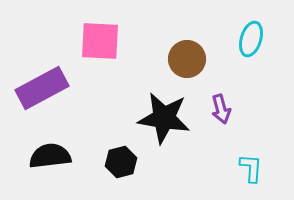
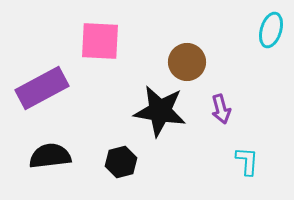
cyan ellipse: moved 20 px right, 9 px up
brown circle: moved 3 px down
black star: moved 4 px left, 7 px up
cyan L-shape: moved 4 px left, 7 px up
